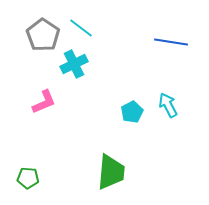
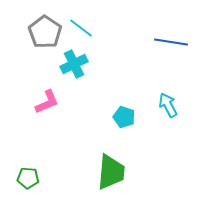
gray pentagon: moved 2 px right, 3 px up
pink L-shape: moved 3 px right
cyan pentagon: moved 8 px left, 5 px down; rotated 25 degrees counterclockwise
